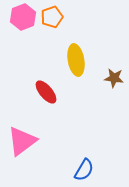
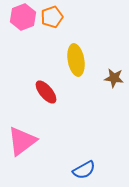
blue semicircle: rotated 30 degrees clockwise
